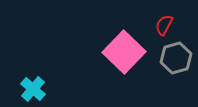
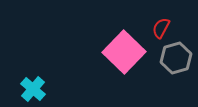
red semicircle: moved 3 px left, 3 px down
